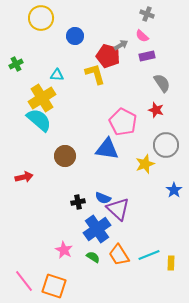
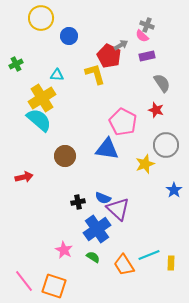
gray cross: moved 11 px down
blue circle: moved 6 px left
red pentagon: moved 1 px right; rotated 10 degrees clockwise
orange trapezoid: moved 5 px right, 10 px down
